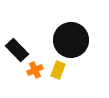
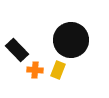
orange cross: rotated 28 degrees clockwise
